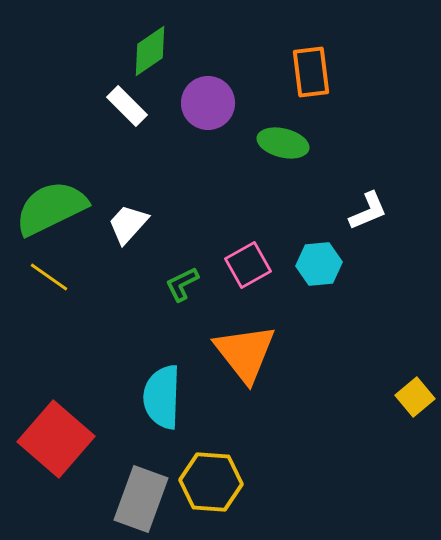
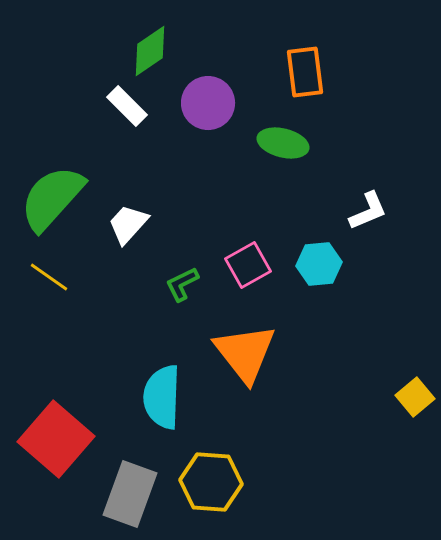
orange rectangle: moved 6 px left
green semicircle: moved 1 px right, 10 px up; rotated 22 degrees counterclockwise
gray rectangle: moved 11 px left, 5 px up
